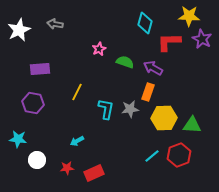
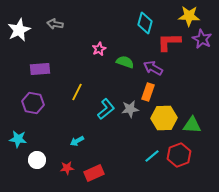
cyan L-shape: rotated 40 degrees clockwise
